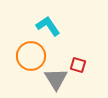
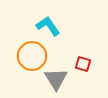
orange circle: moved 1 px right
red square: moved 5 px right, 1 px up
